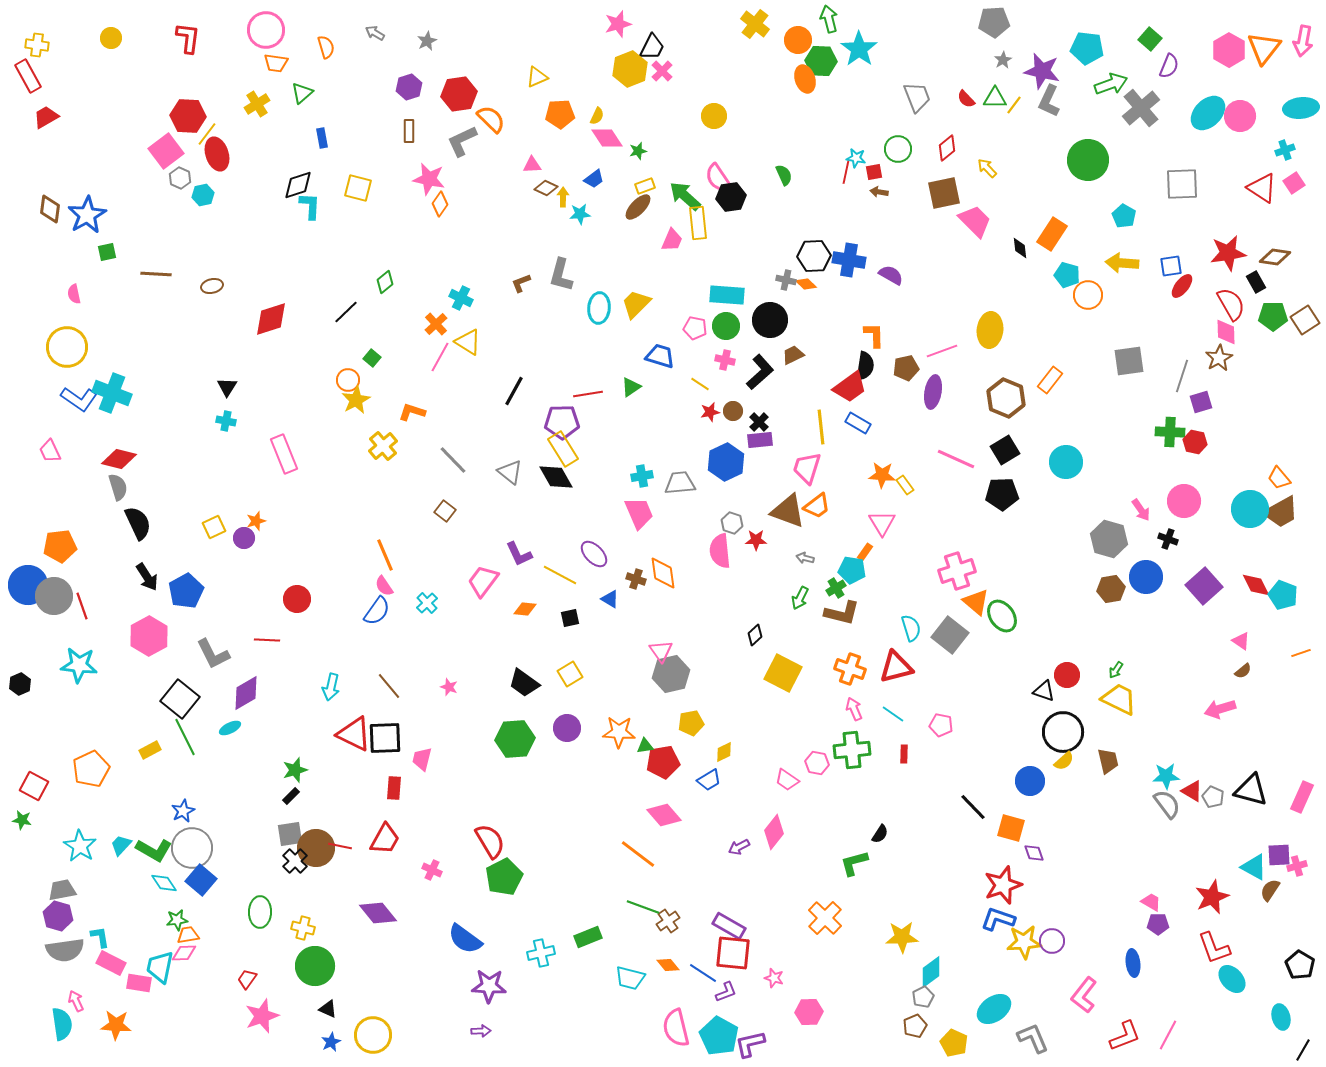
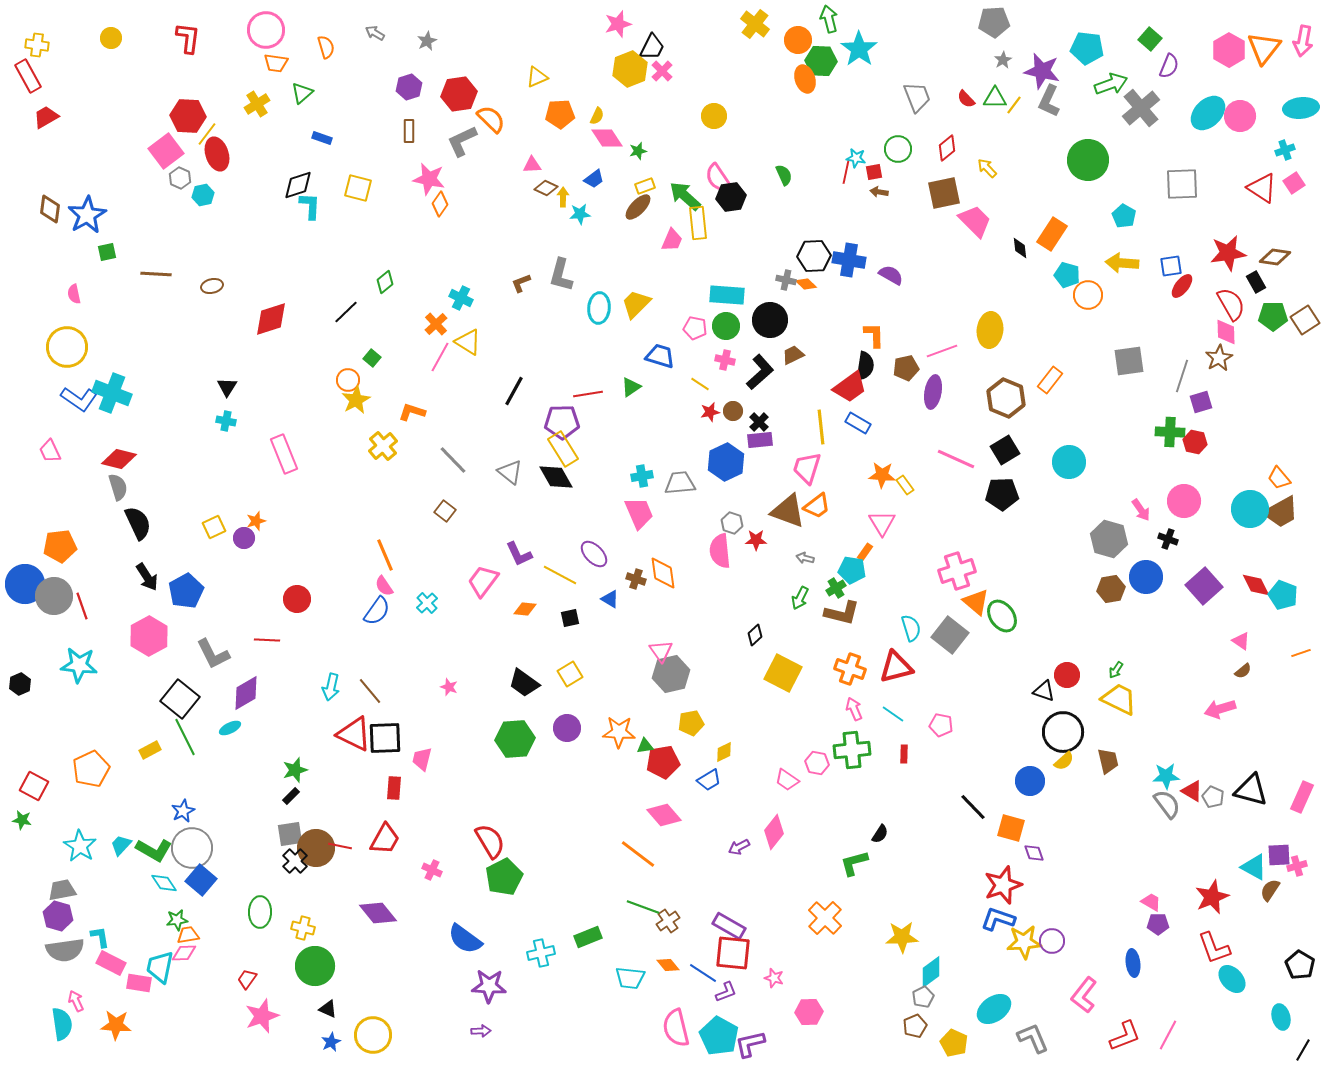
blue rectangle at (322, 138): rotated 60 degrees counterclockwise
cyan circle at (1066, 462): moved 3 px right
blue circle at (28, 585): moved 3 px left, 1 px up
brown line at (389, 686): moved 19 px left, 5 px down
cyan trapezoid at (630, 978): rotated 8 degrees counterclockwise
